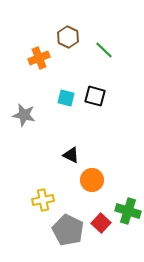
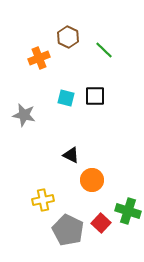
black square: rotated 15 degrees counterclockwise
